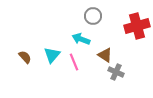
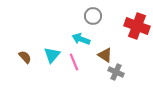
red cross: rotated 35 degrees clockwise
